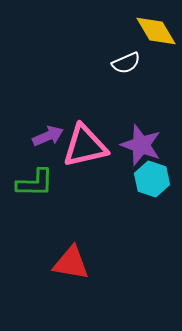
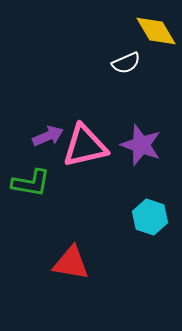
cyan hexagon: moved 2 px left, 38 px down
green L-shape: moved 4 px left; rotated 9 degrees clockwise
